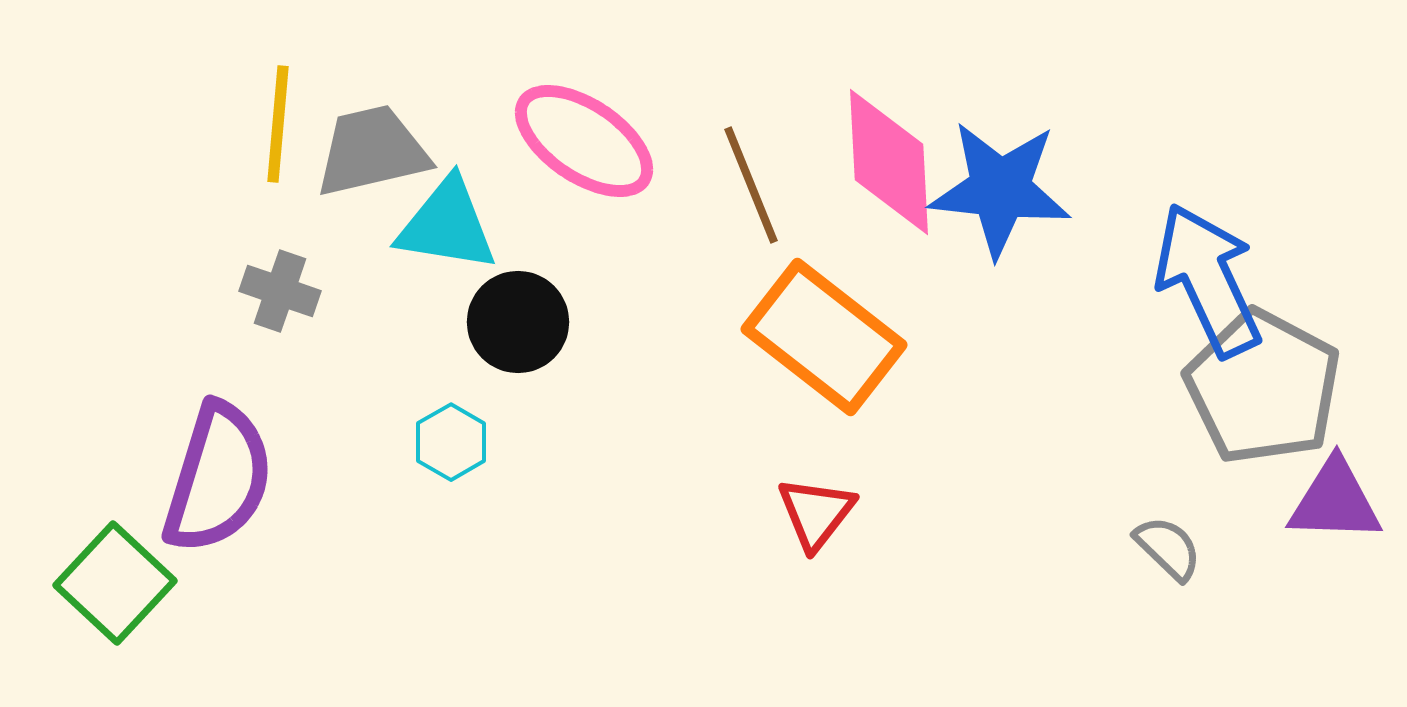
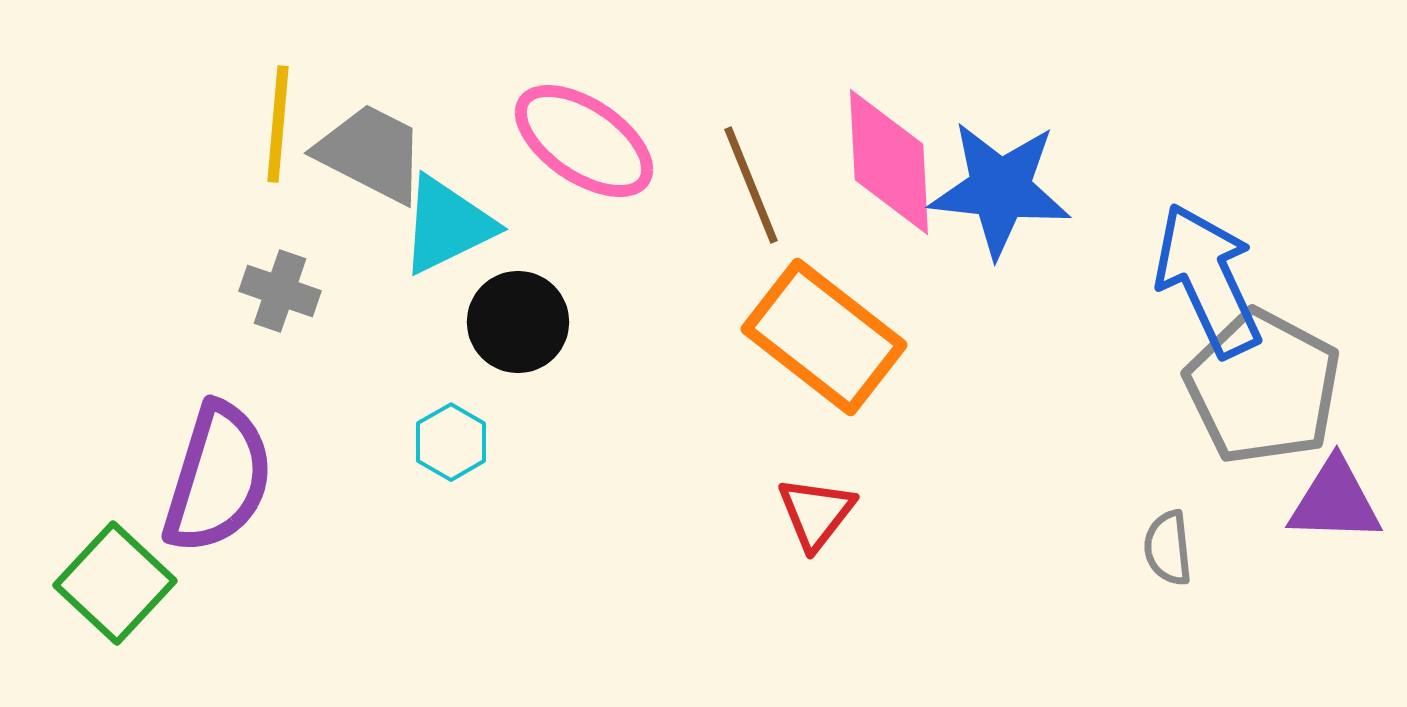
gray trapezoid: moved 1 px left, 2 px down; rotated 40 degrees clockwise
cyan triangle: rotated 35 degrees counterclockwise
gray semicircle: rotated 140 degrees counterclockwise
